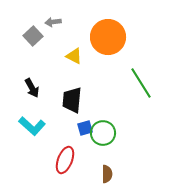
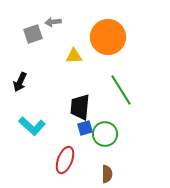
gray square: moved 2 px up; rotated 24 degrees clockwise
yellow triangle: rotated 30 degrees counterclockwise
green line: moved 20 px left, 7 px down
black arrow: moved 12 px left, 6 px up; rotated 54 degrees clockwise
black trapezoid: moved 8 px right, 7 px down
green circle: moved 2 px right, 1 px down
